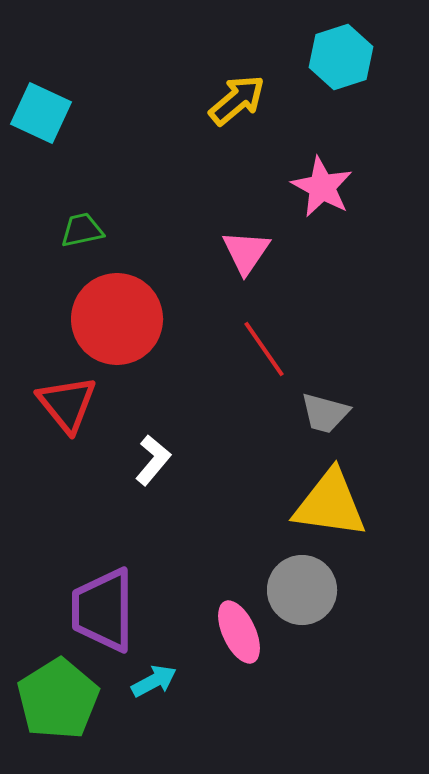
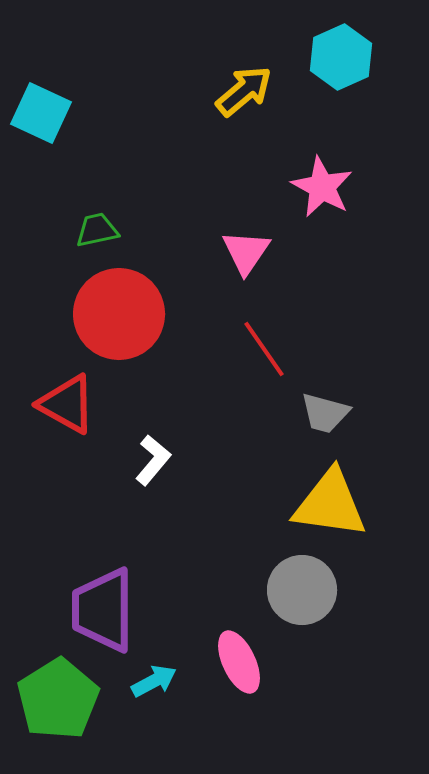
cyan hexagon: rotated 6 degrees counterclockwise
yellow arrow: moved 7 px right, 9 px up
green trapezoid: moved 15 px right
red circle: moved 2 px right, 5 px up
red triangle: rotated 22 degrees counterclockwise
pink ellipse: moved 30 px down
